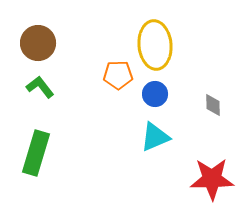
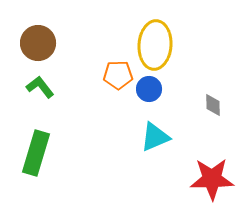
yellow ellipse: rotated 9 degrees clockwise
blue circle: moved 6 px left, 5 px up
